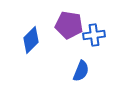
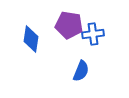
blue cross: moved 1 px left, 1 px up
blue diamond: moved 1 px up; rotated 36 degrees counterclockwise
